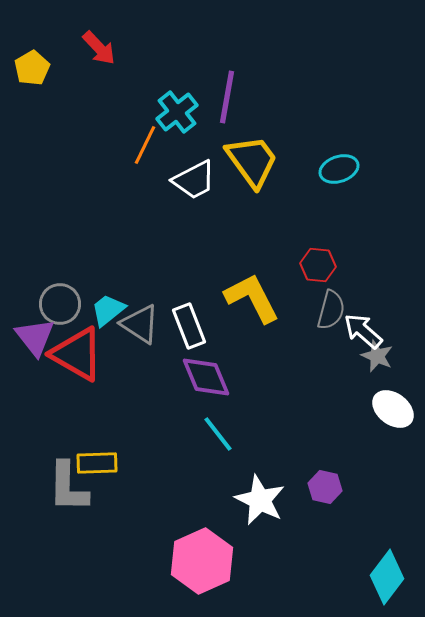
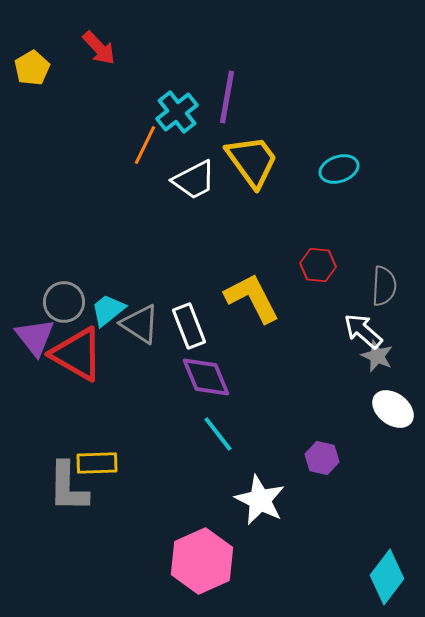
gray circle: moved 4 px right, 2 px up
gray semicircle: moved 53 px right, 24 px up; rotated 12 degrees counterclockwise
purple hexagon: moved 3 px left, 29 px up
